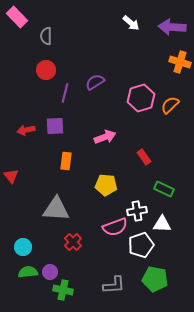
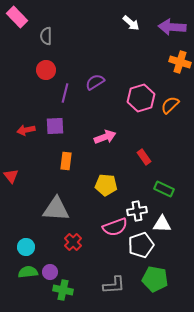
cyan circle: moved 3 px right
